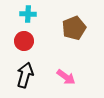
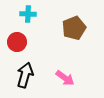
red circle: moved 7 px left, 1 px down
pink arrow: moved 1 px left, 1 px down
